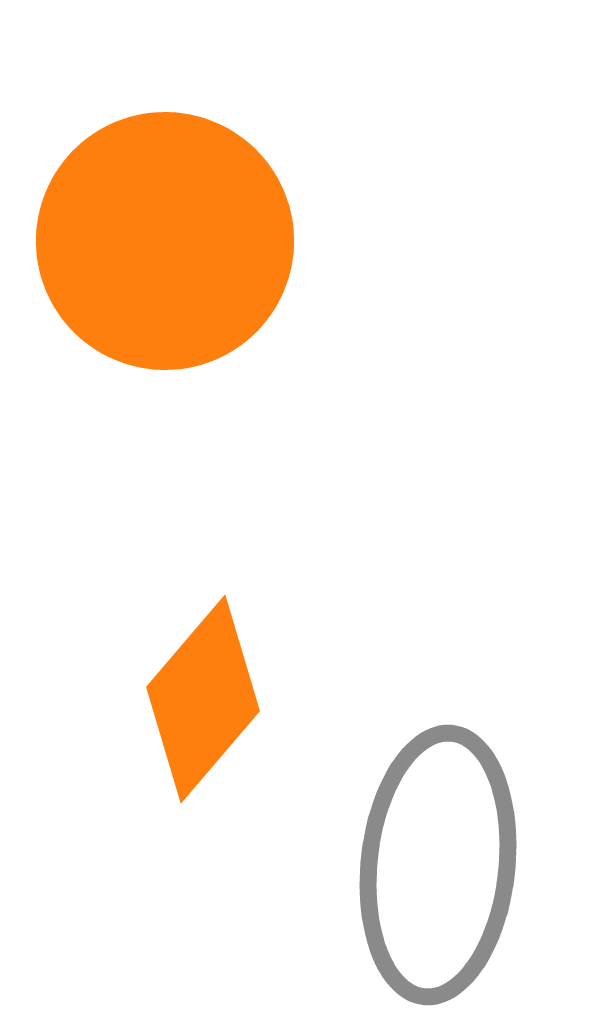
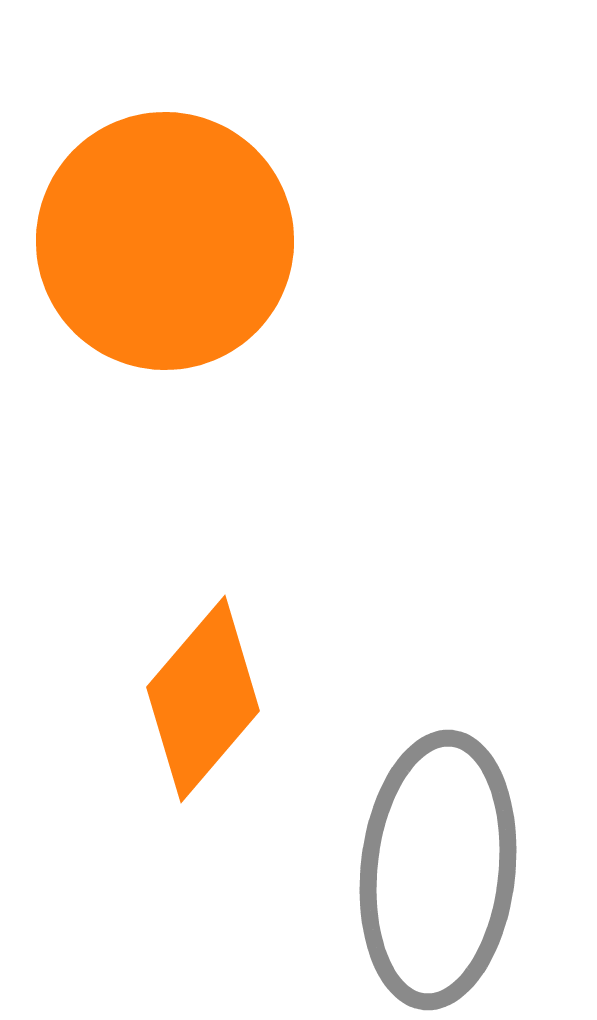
gray ellipse: moved 5 px down
